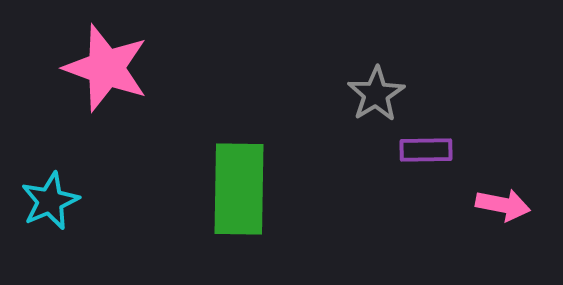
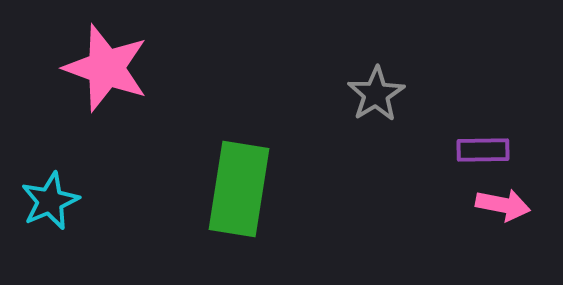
purple rectangle: moved 57 px right
green rectangle: rotated 8 degrees clockwise
